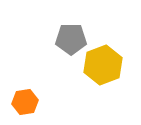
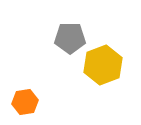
gray pentagon: moved 1 px left, 1 px up
